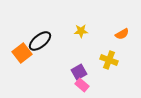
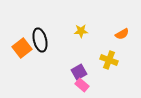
black ellipse: moved 1 px up; rotated 65 degrees counterclockwise
orange square: moved 5 px up
